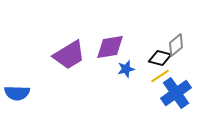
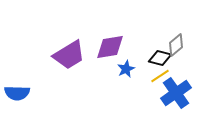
blue star: rotated 12 degrees counterclockwise
